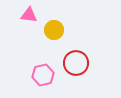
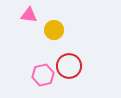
red circle: moved 7 px left, 3 px down
